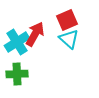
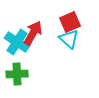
red square: moved 3 px right, 2 px down
red arrow: moved 2 px left, 1 px up
cyan cross: rotated 25 degrees counterclockwise
